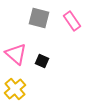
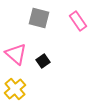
pink rectangle: moved 6 px right
black square: moved 1 px right; rotated 32 degrees clockwise
